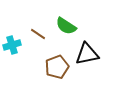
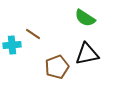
green semicircle: moved 19 px right, 8 px up
brown line: moved 5 px left
cyan cross: rotated 12 degrees clockwise
